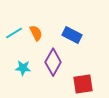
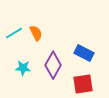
blue rectangle: moved 12 px right, 18 px down
purple diamond: moved 3 px down
